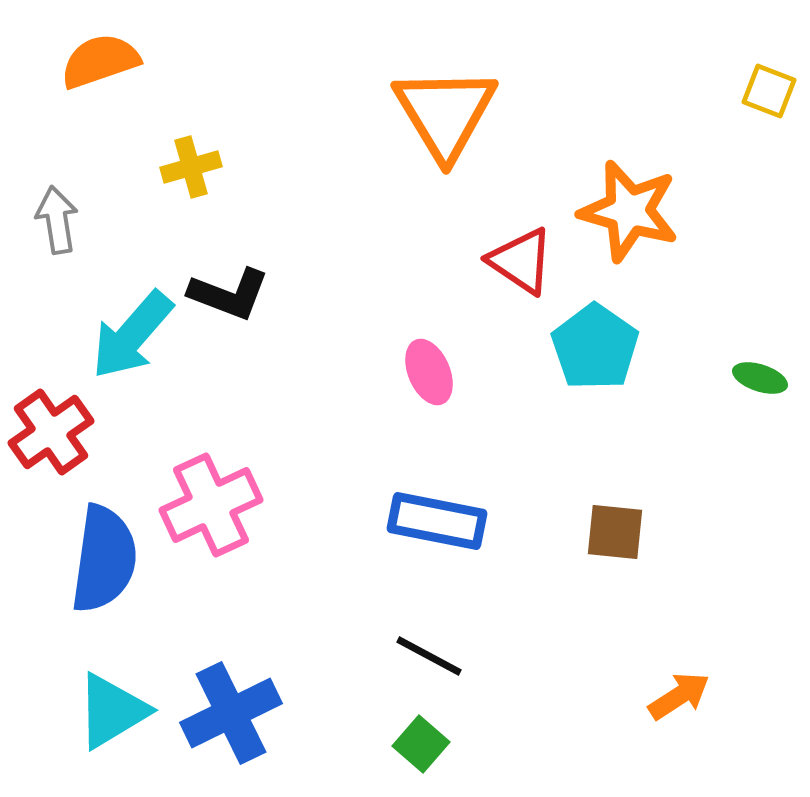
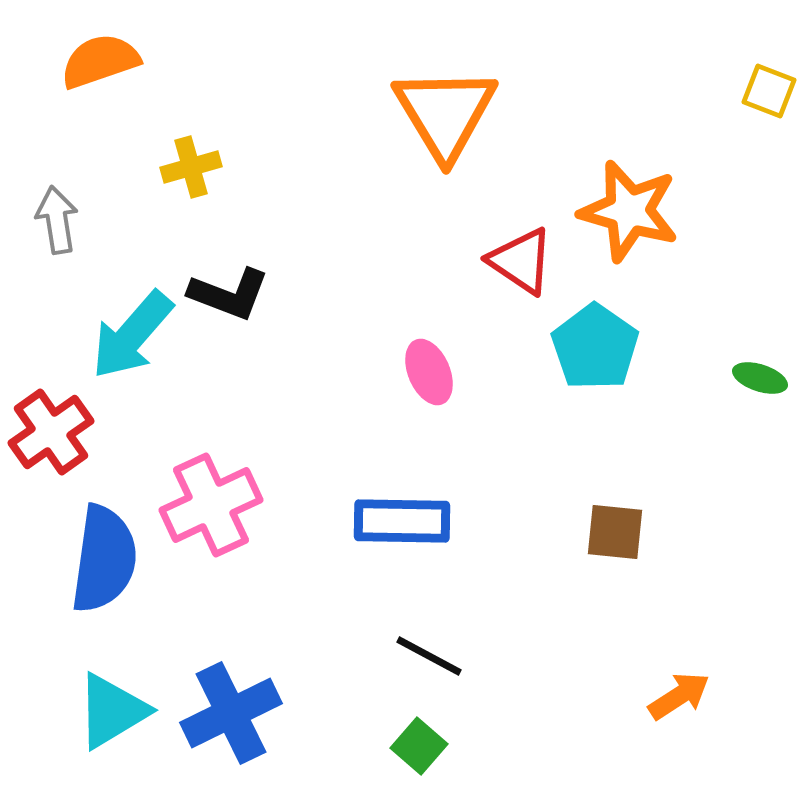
blue rectangle: moved 35 px left; rotated 10 degrees counterclockwise
green square: moved 2 px left, 2 px down
